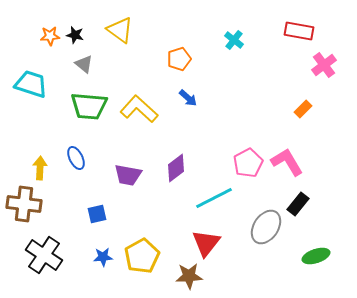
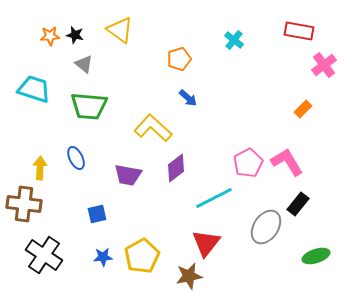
cyan trapezoid: moved 3 px right, 5 px down
yellow L-shape: moved 14 px right, 19 px down
brown star: rotated 8 degrees counterclockwise
